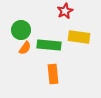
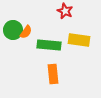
red star: rotated 21 degrees counterclockwise
green circle: moved 8 px left
yellow rectangle: moved 3 px down
orange semicircle: moved 1 px right, 16 px up
